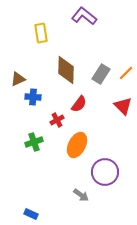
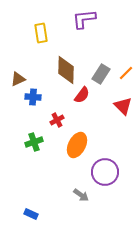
purple L-shape: moved 3 px down; rotated 45 degrees counterclockwise
red semicircle: moved 3 px right, 9 px up
